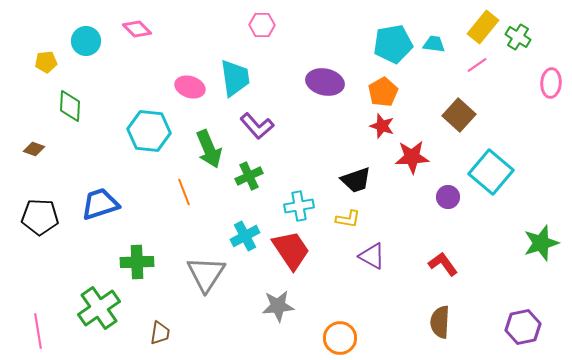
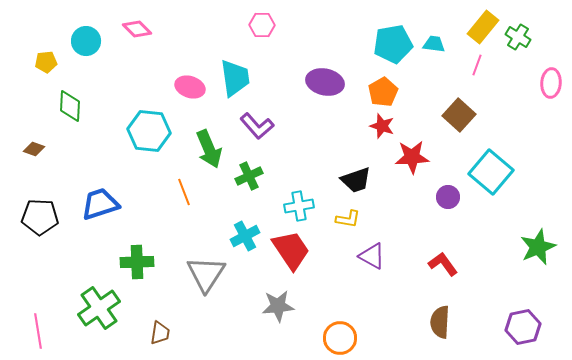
pink line at (477, 65): rotated 35 degrees counterclockwise
green star at (541, 243): moved 3 px left, 4 px down; rotated 6 degrees counterclockwise
